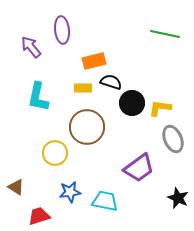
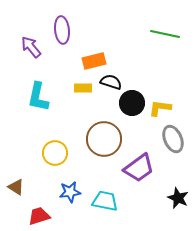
brown circle: moved 17 px right, 12 px down
